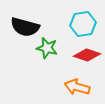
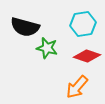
red diamond: moved 1 px down
orange arrow: rotated 65 degrees counterclockwise
